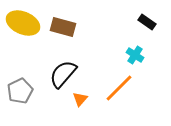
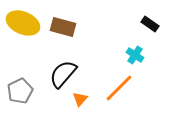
black rectangle: moved 3 px right, 2 px down
